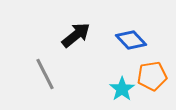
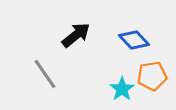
blue diamond: moved 3 px right
gray line: rotated 8 degrees counterclockwise
